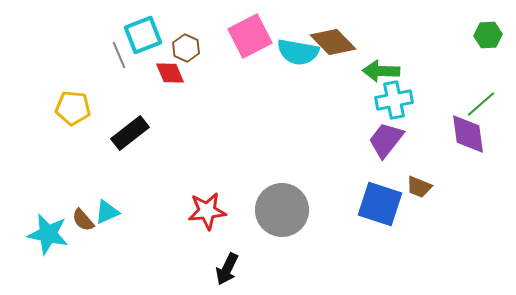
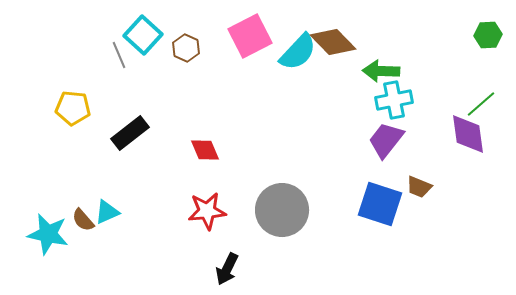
cyan square: rotated 27 degrees counterclockwise
cyan semicircle: rotated 57 degrees counterclockwise
red diamond: moved 35 px right, 77 px down
